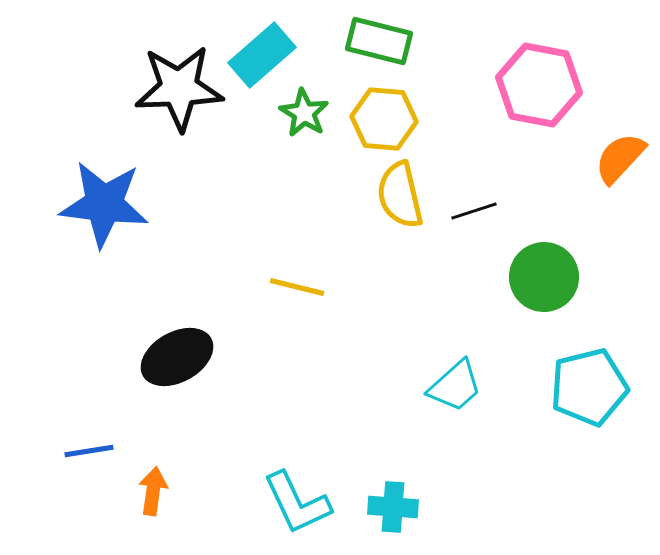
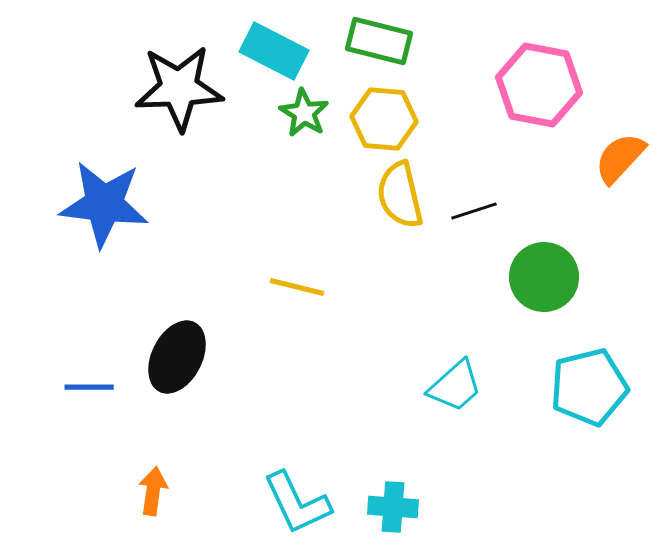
cyan rectangle: moved 12 px right, 4 px up; rotated 68 degrees clockwise
black ellipse: rotated 34 degrees counterclockwise
blue line: moved 64 px up; rotated 9 degrees clockwise
